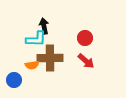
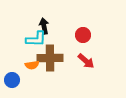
red circle: moved 2 px left, 3 px up
blue circle: moved 2 px left
